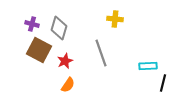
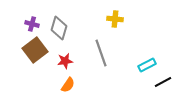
brown square: moved 4 px left; rotated 25 degrees clockwise
red star: rotated 14 degrees clockwise
cyan rectangle: moved 1 px left, 1 px up; rotated 24 degrees counterclockwise
black line: moved 1 px up; rotated 48 degrees clockwise
